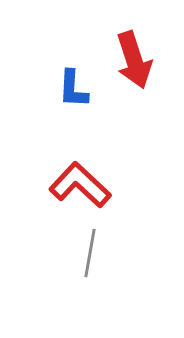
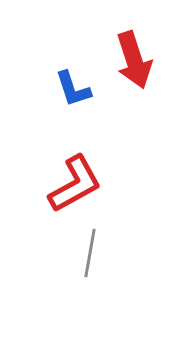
blue L-shape: rotated 21 degrees counterclockwise
red L-shape: moved 5 px left, 1 px up; rotated 108 degrees clockwise
